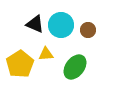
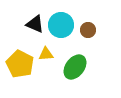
yellow pentagon: rotated 12 degrees counterclockwise
